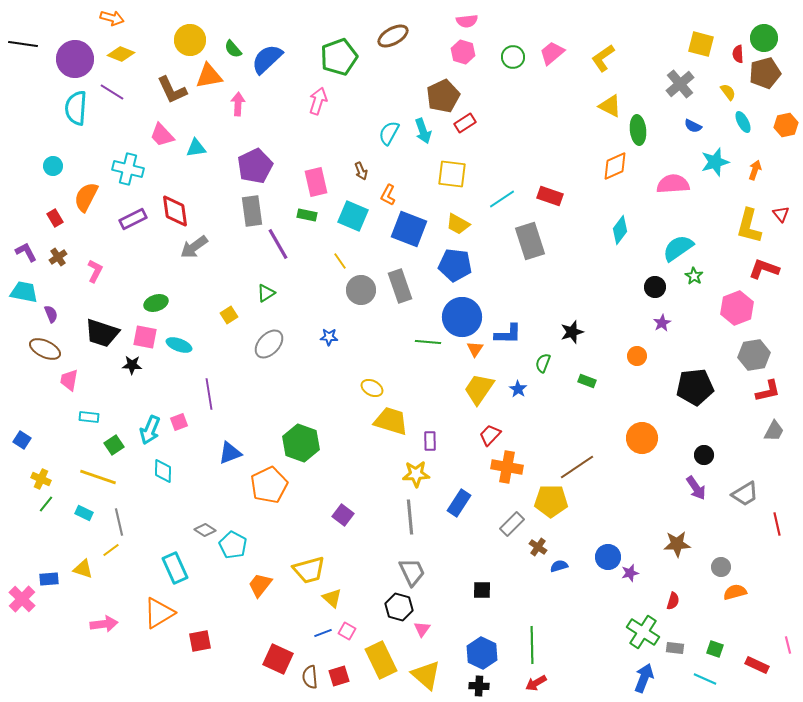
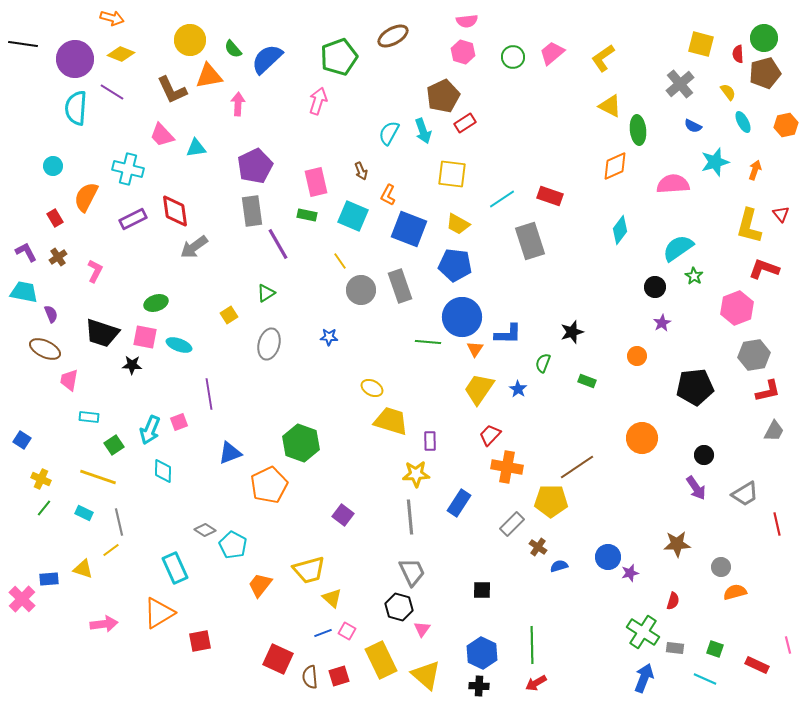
gray ellipse at (269, 344): rotated 28 degrees counterclockwise
green line at (46, 504): moved 2 px left, 4 px down
